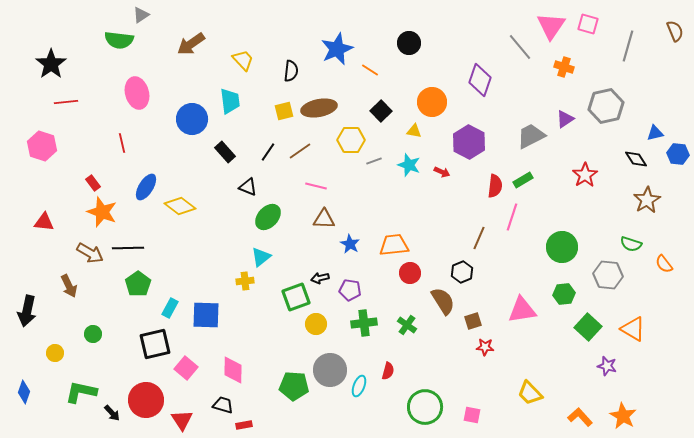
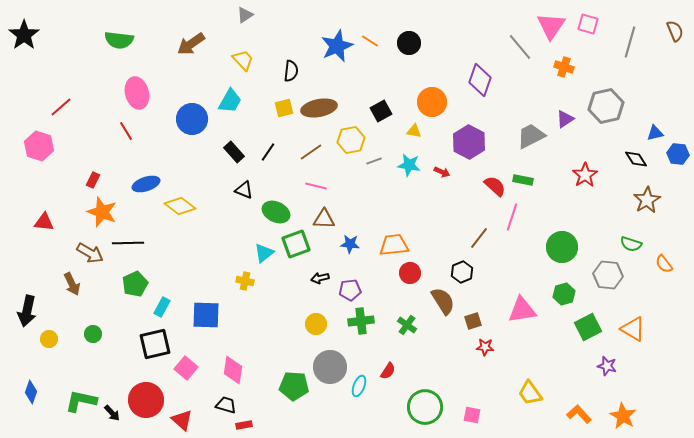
gray triangle at (141, 15): moved 104 px right
gray line at (628, 46): moved 2 px right, 4 px up
blue star at (337, 49): moved 3 px up
black star at (51, 64): moved 27 px left, 29 px up
orange line at (370, 70): moved 29 px up
cyan trapezoid at (230, 101): rotated 36 degrees clockwise
red line at (66, 102): moved 5 px left, 5 px down; rotated 35 degrees counterclockwise
yellow square at (284, 111): moved 3 px up
black square at (381, 111): rotated 15 degrees clockwise
yellow hexagon at (351, 140): rotated 12 degrees counterclockwise
red line at (122, 143): moved 4 px right, 12 px up; rotated 18 degrees counterclockwise
pink hexagon at (42, 146): moved 3 px left
brown line at (300, 151): moved 11 px right, 1 px down
black rectangle at (225, 152): moved 9 px right
cyan star at (409, 165): rotated 10 degrees counterclockwise
green rectangle at (523, 180): rotated 42 degrees clockwise
red rectangle at (93, 183): moved 3 px up; rotated 63 degrees clockwise
red semicircle at (495, 186): rotated 55 degrees counterclockwise
blue ellipse at (146, 187): moved 3 px up; rotated 40 degrees clockwise
black triangle at (248, 187): moved 4 px left, 3 px down
green ellipse at (268, 217): moved 8 px right, 5 px up; rotated 72 degrees clockwise
brown line at (479, 238): rotated 15 degrees clockwise
blue star at (350, 244): rotated 24 degrees counterclockwise
black line at (128, 248): moved 5 px up
cyan triangle at (261, 257): moved 3 px right, 4 px up
yellow cross at (245, 281): rotated 18 degrees clockwise
green pentagon at (138, 284): moved 3 px left; rotated 10 degrees clockwise
brown arrow at (69, 286): moved 3 px right, 2 px up
purple pentagon at (350, 290): rotated 15 degrees counterclockwise
green hexagon at (564, 294): rotated 10 degrees counterclockwise
green square at (296, 297): moved 53 px up
cyan rectangle at (170, 308): moved 8 px left, 1 px up
green cross at (364, 323): moved 3 px left, 2 px up
green square at (588, 327): rotated 20 degrees clockwise
yellow circle at (55, 353): moved 6 px left, 14 px up
pink diamond at (233, 370): rotated 8 degrees clockwise
gray circle at (330, 370): moved 3 px up
red semicircle at (388, 371): rotated 18 degrees clockwise
blue diamond at (24, 392): moved 7 px right
green L-shape at (81, 392): moved 9 px down
yellow trapezoid at (530, 393): rotated 8 degrees clockwise
black trapezoid at (223, 405): moved 3 px right
orange L-shape at (580, 417): moved 1 px left, 3 px up
red triangle at (182, 420): rotated 15 degrees counterclockwise
